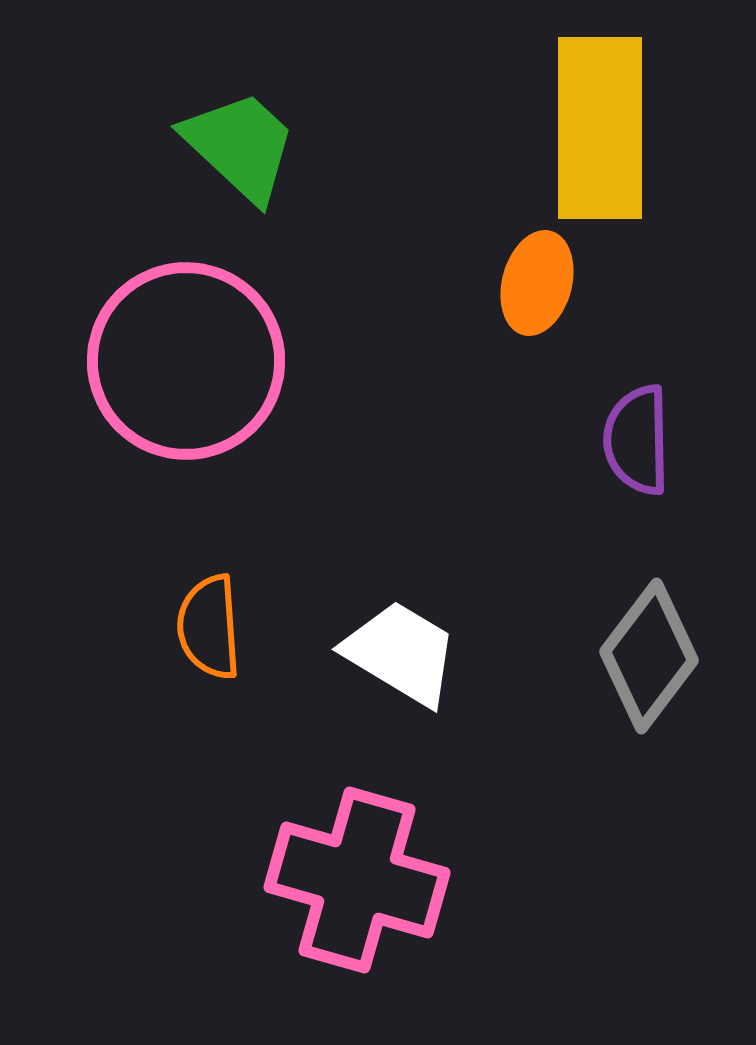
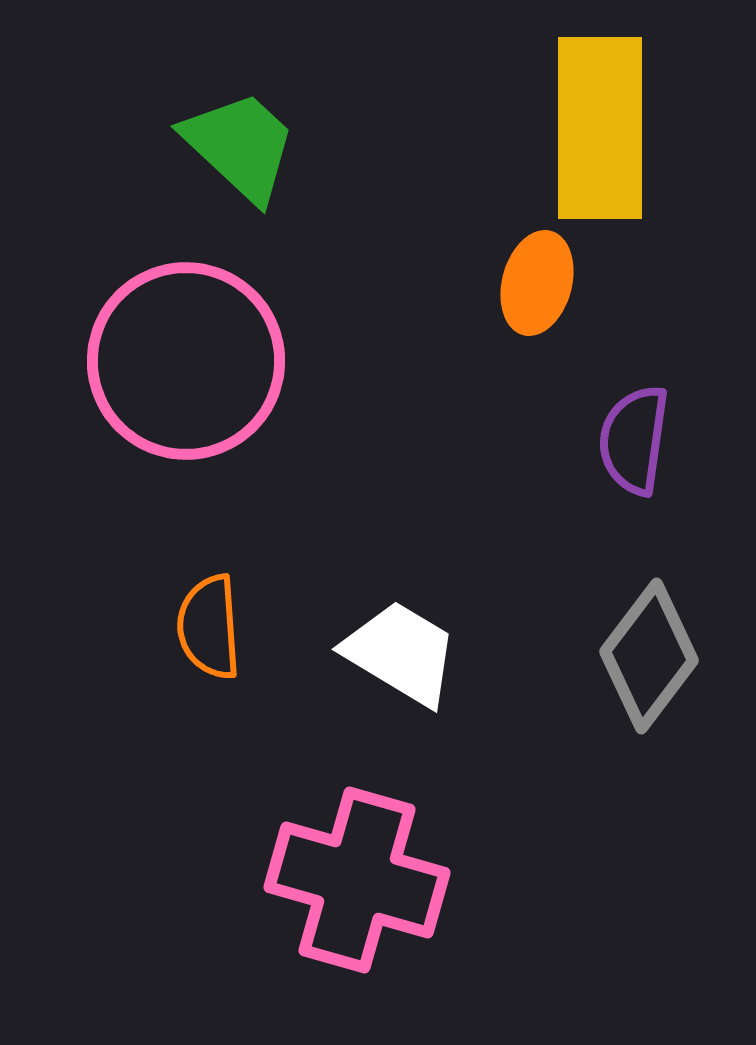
purple semicircle: moved 3 px left; rotated 9 degrees clockwise
